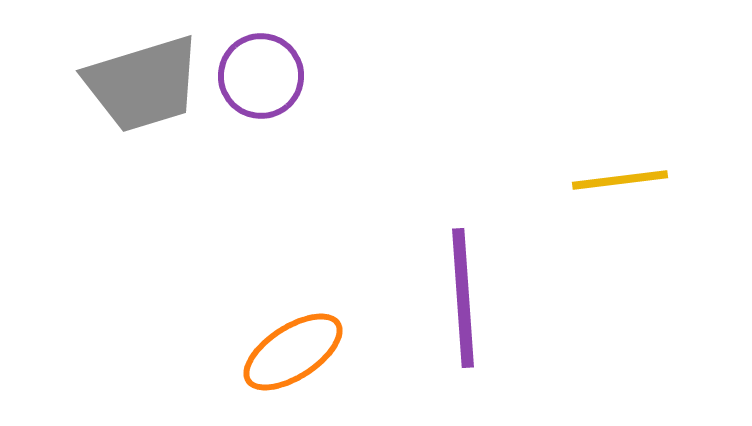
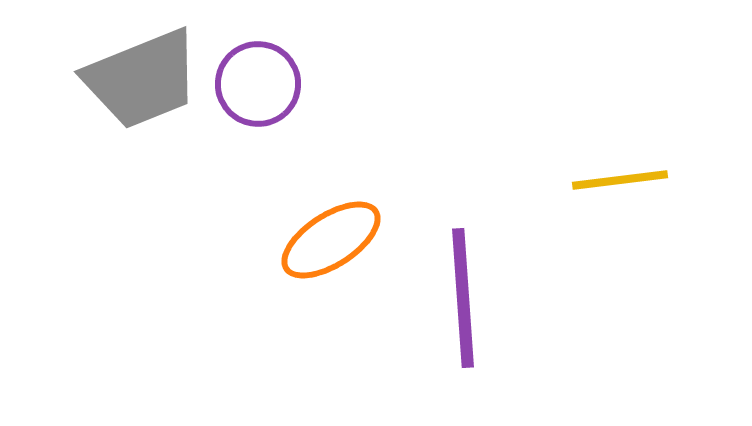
purple circle: moved 3 px left, 8 px down
gray trapezoid: moved 1 px left, 5 px up; rotated 5 degrees counterclockwise
orange ellipse: moved 38 px right, 112 px up
